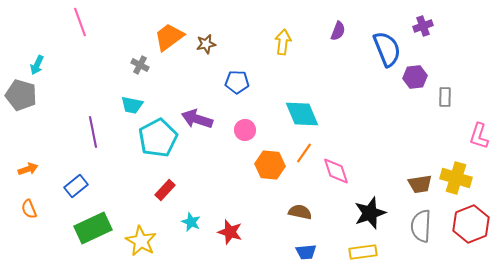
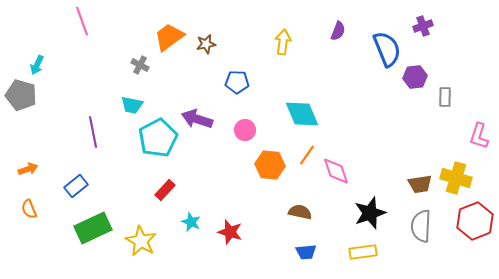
pink line: moved 2 px right, 1 px up
orange line: moved 3 px right, 2 px down
red hexagon: moved 4 px right, 3 px up
